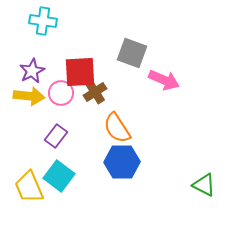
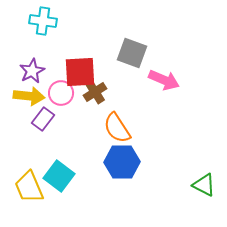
purple rectangle: moved 13 px left, 17 px up
